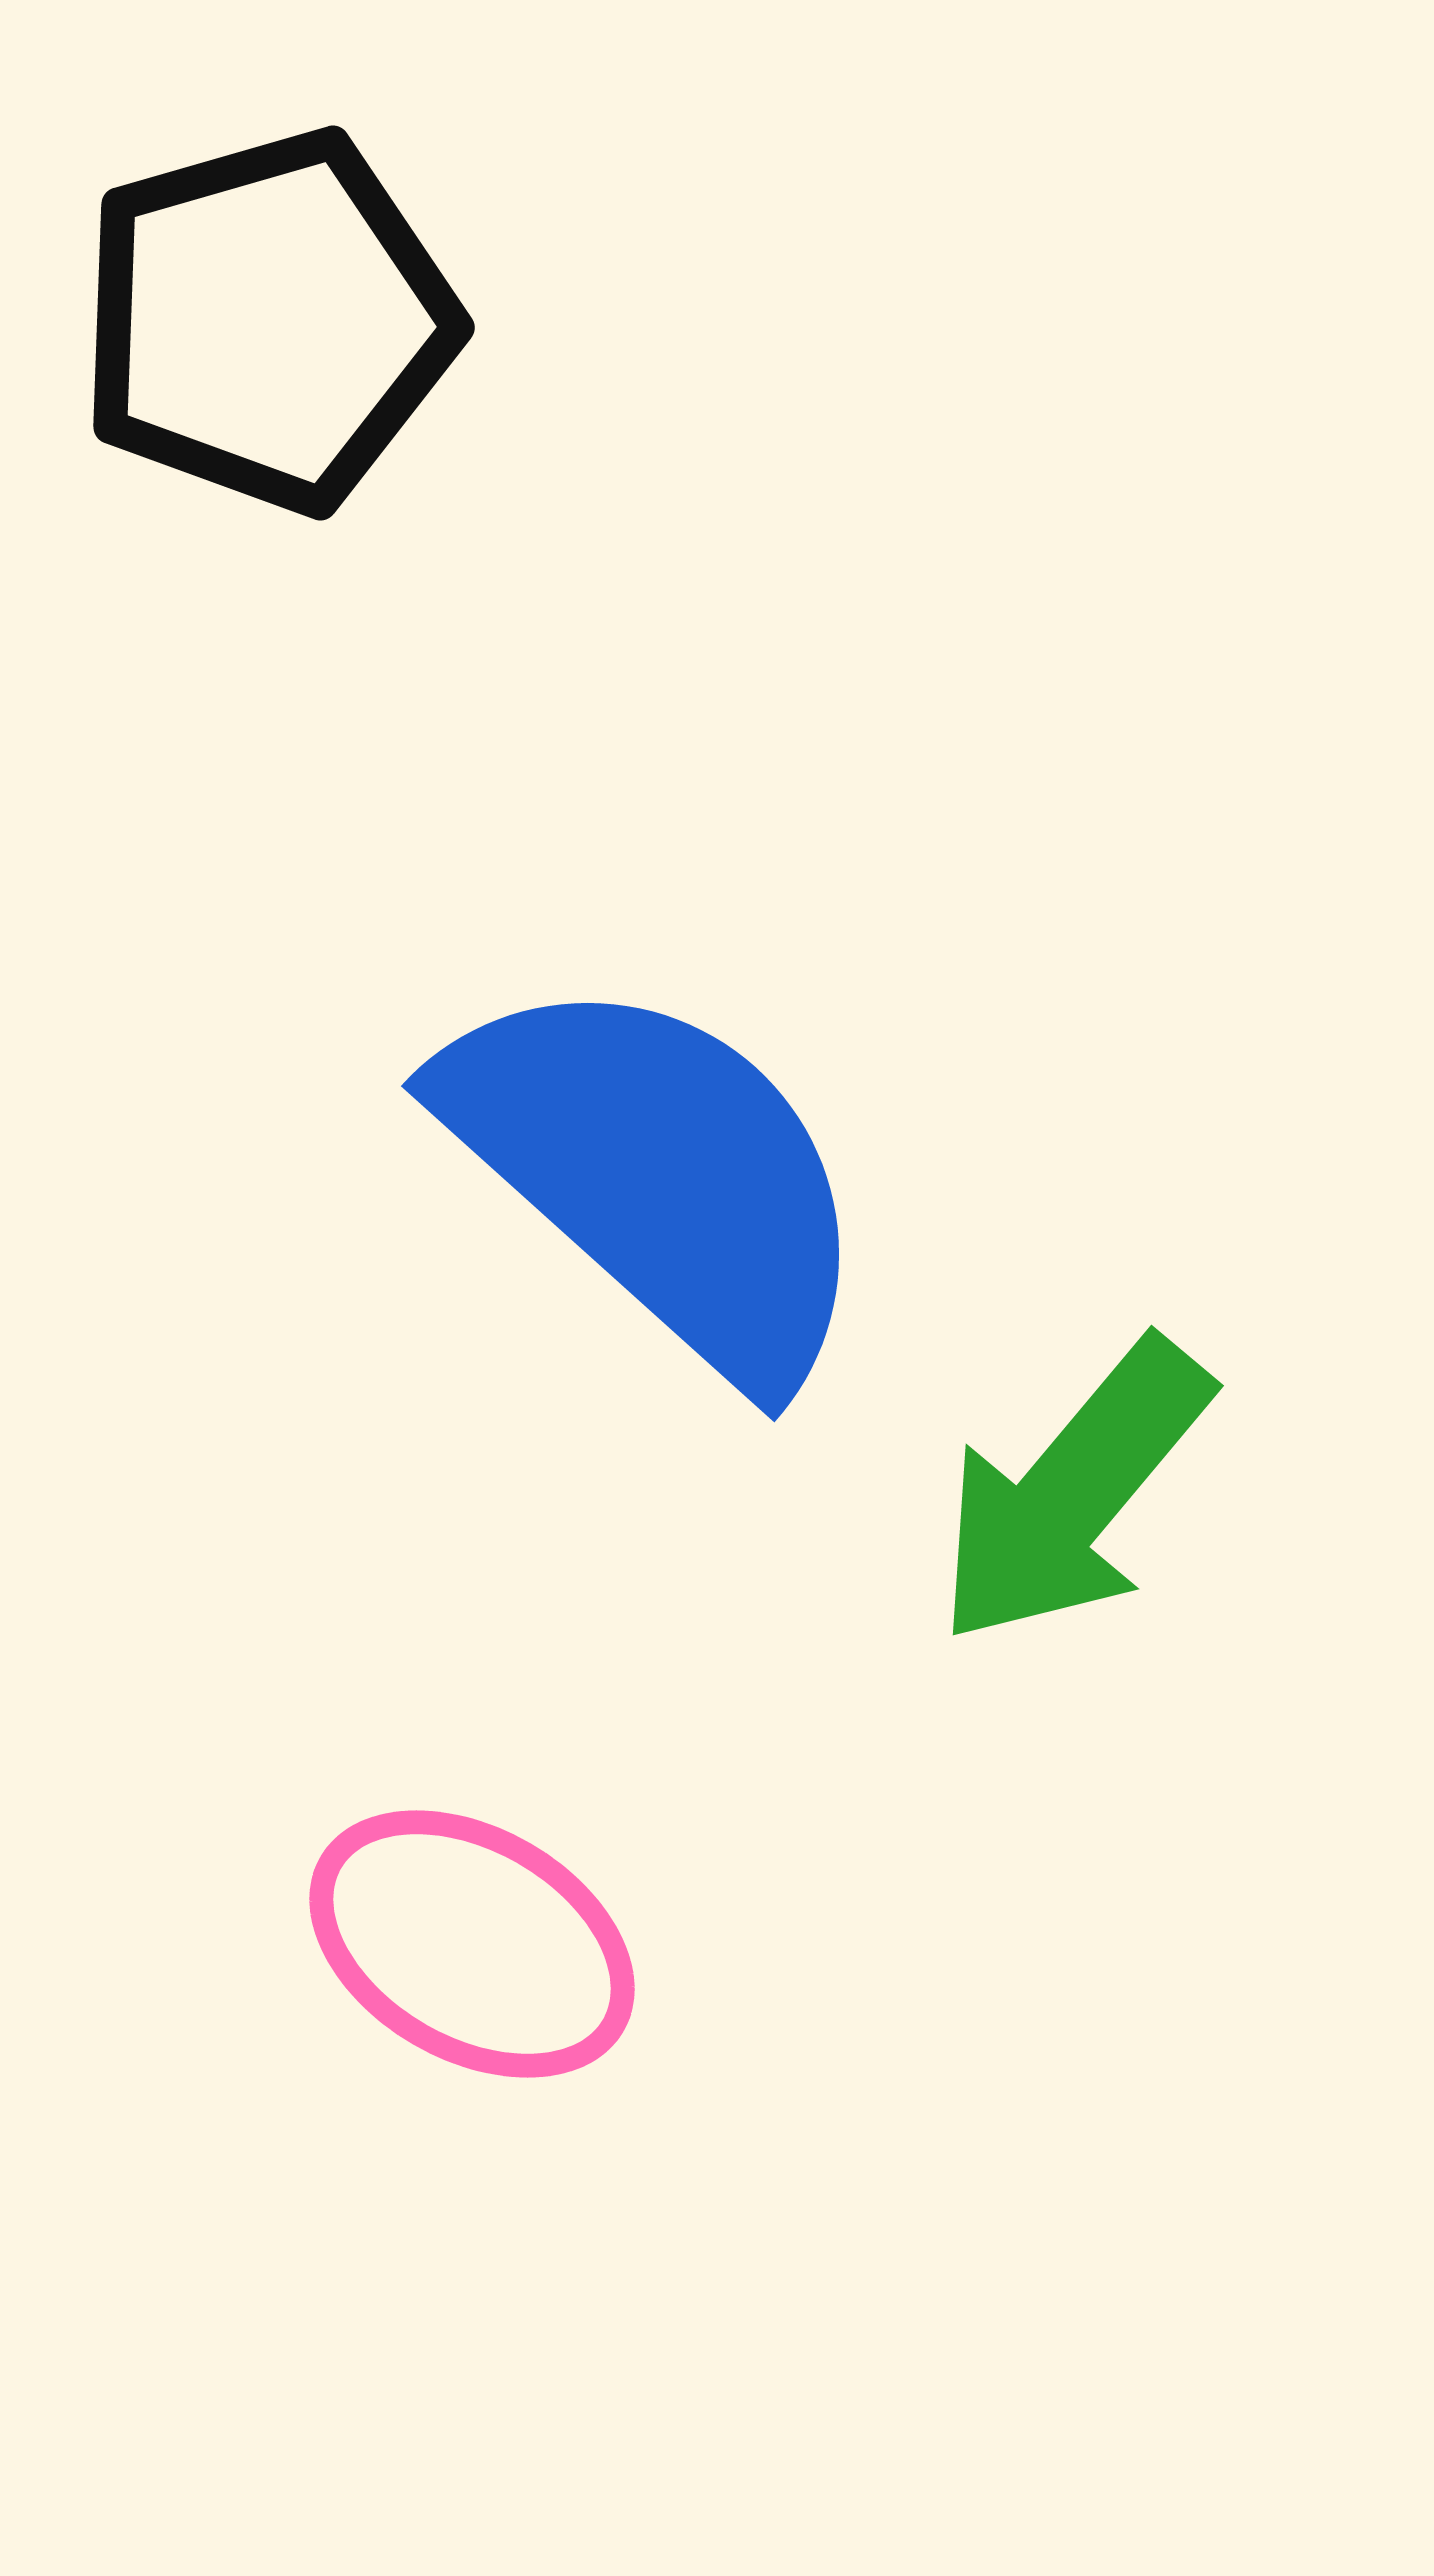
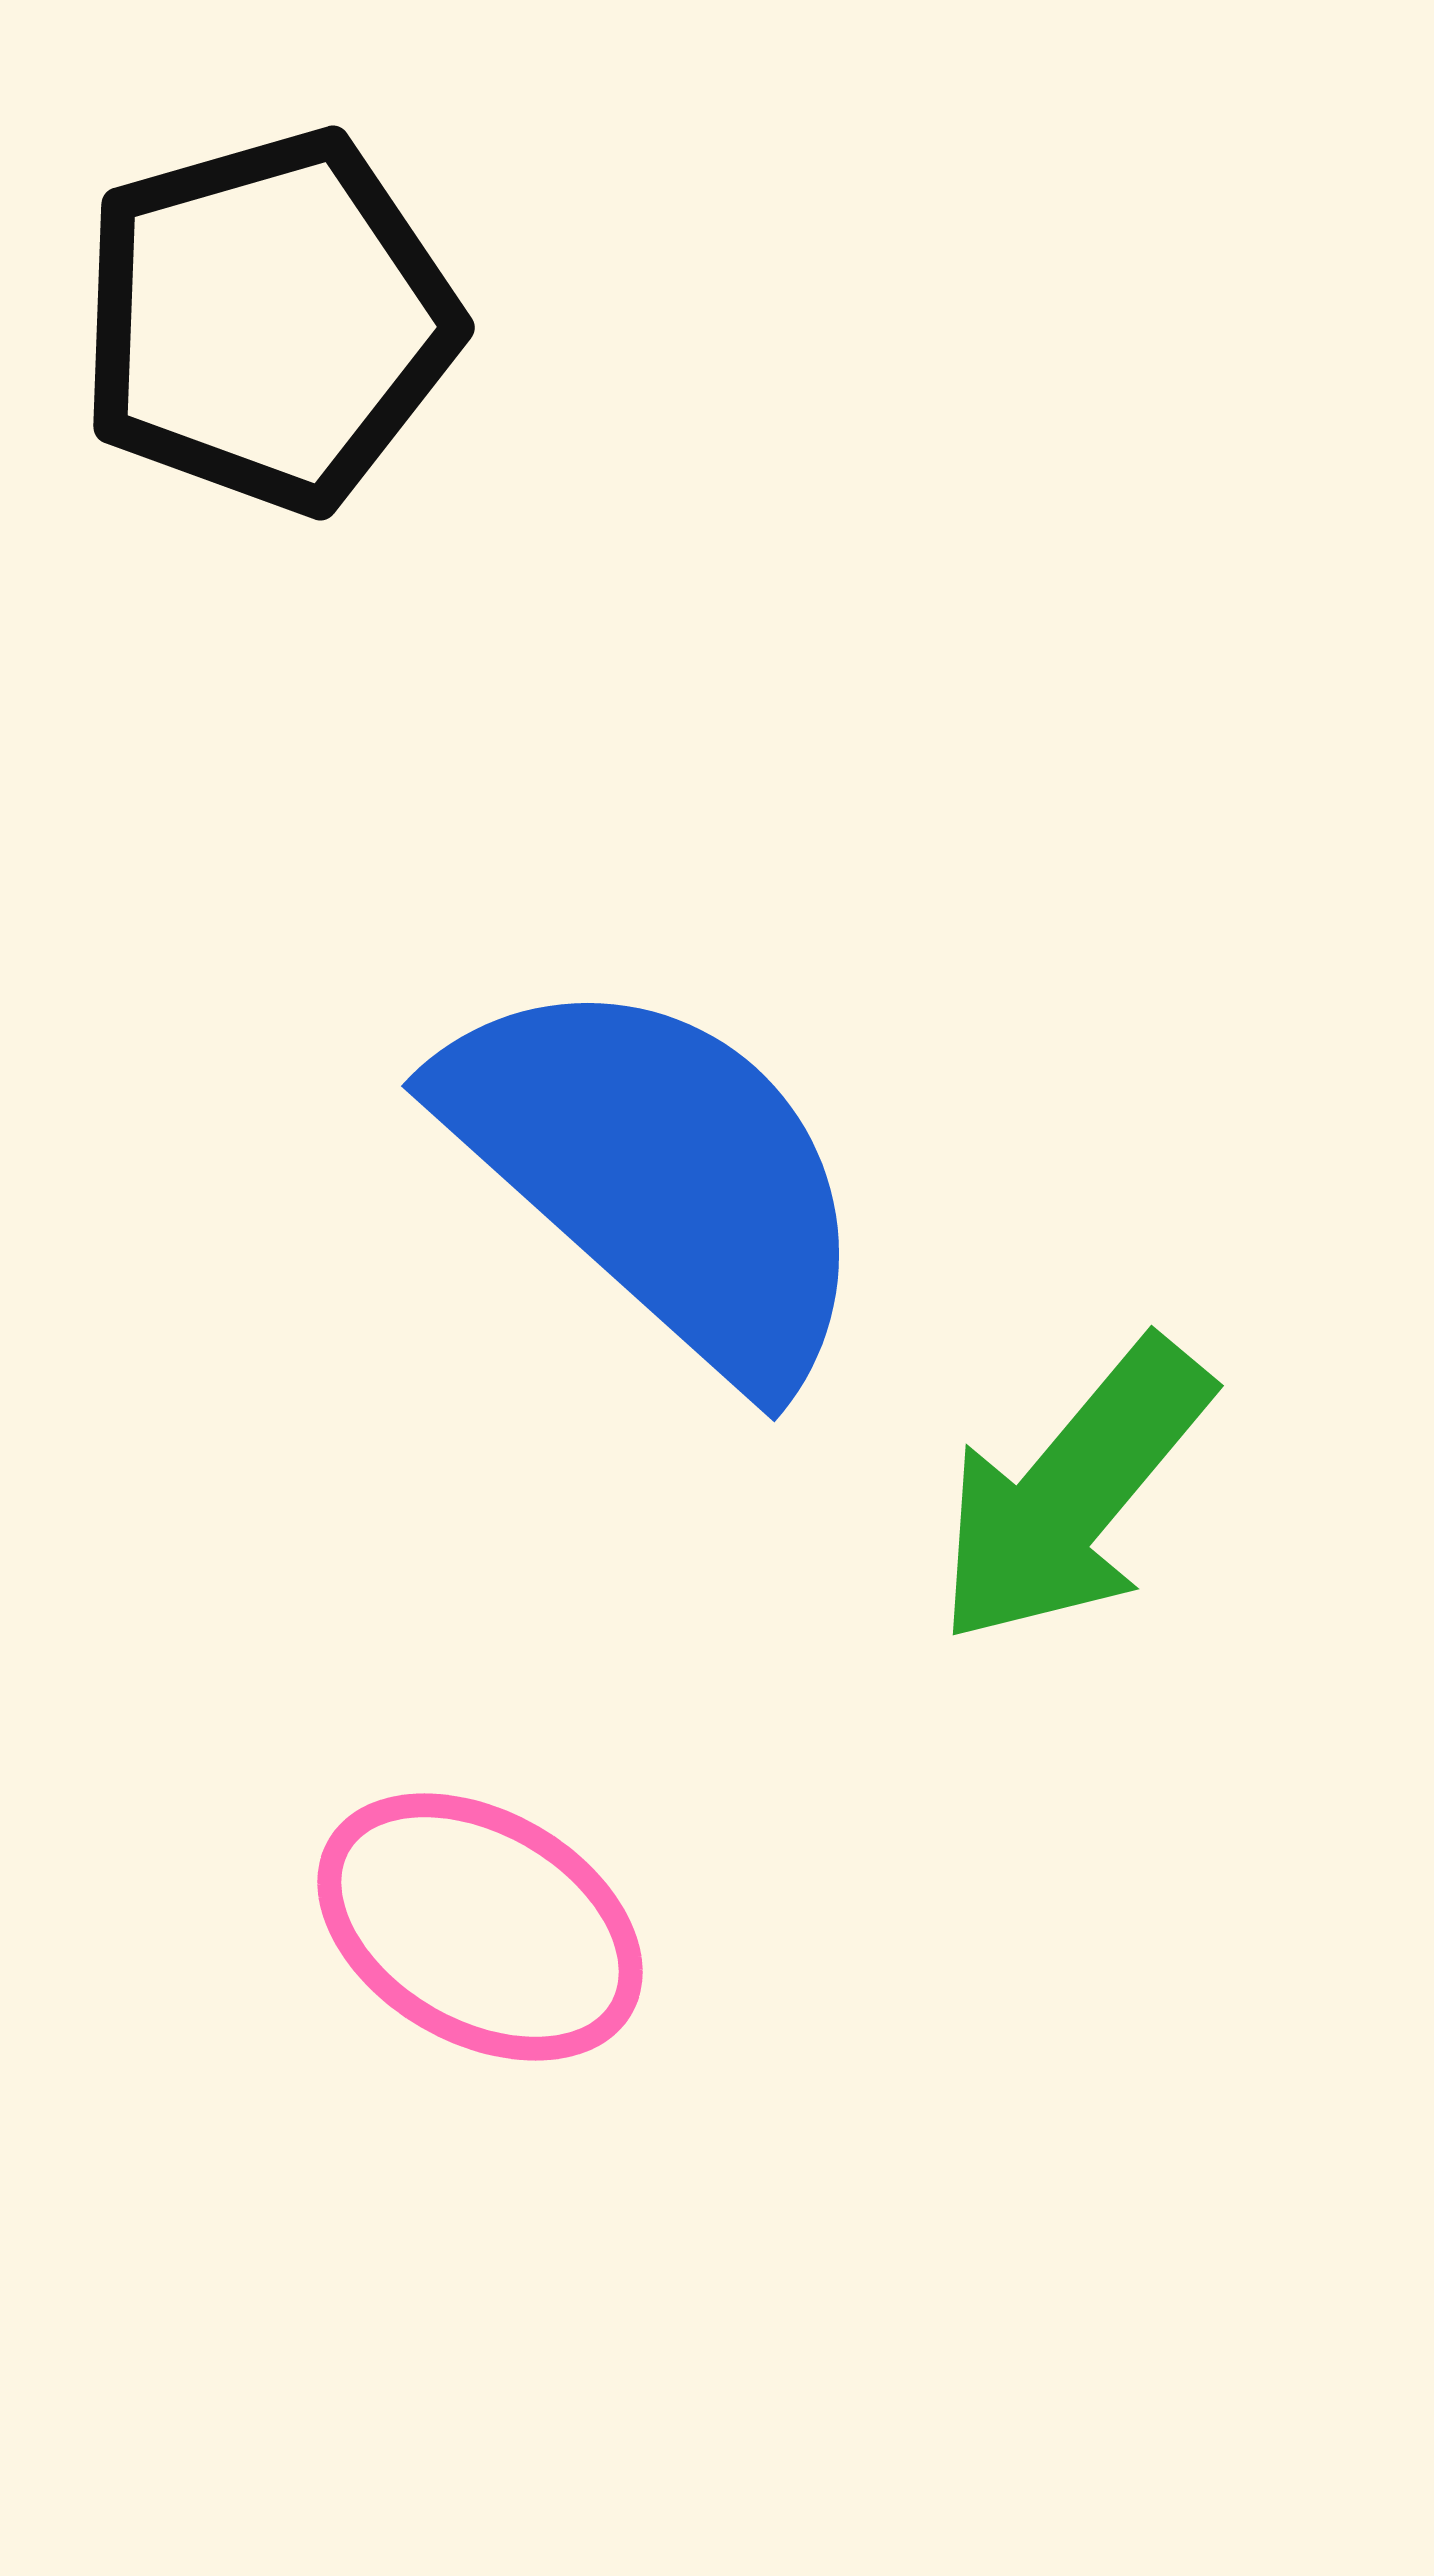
pink ellipse: moved 8 px right, 17 px up
